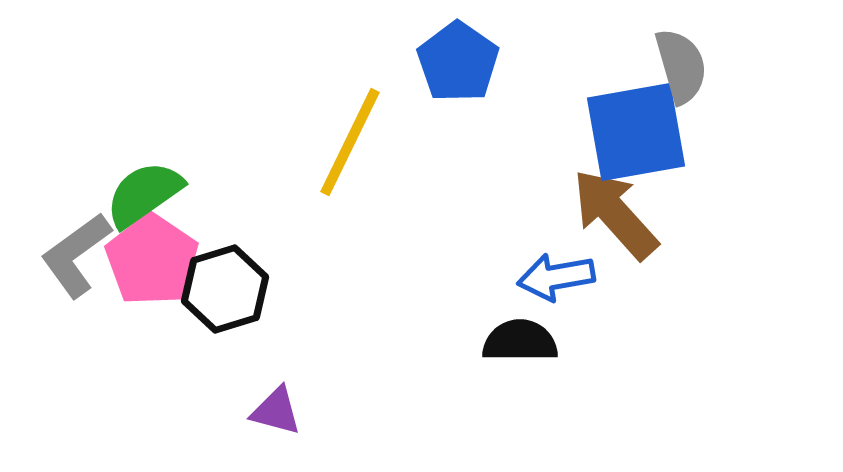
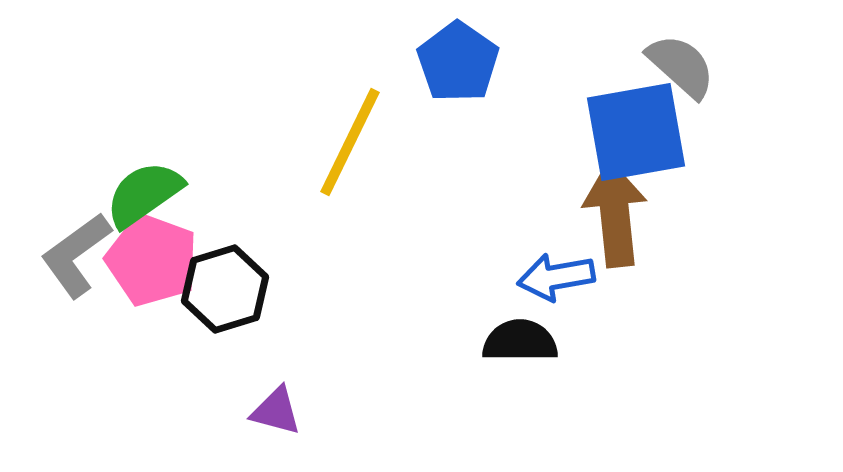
gray semicircle: rotated 32 degrees counterclockwise
brown arrow: rotated 36 degrees clockwise
pink pentagon: rotated 14 degrees counterclockwise
